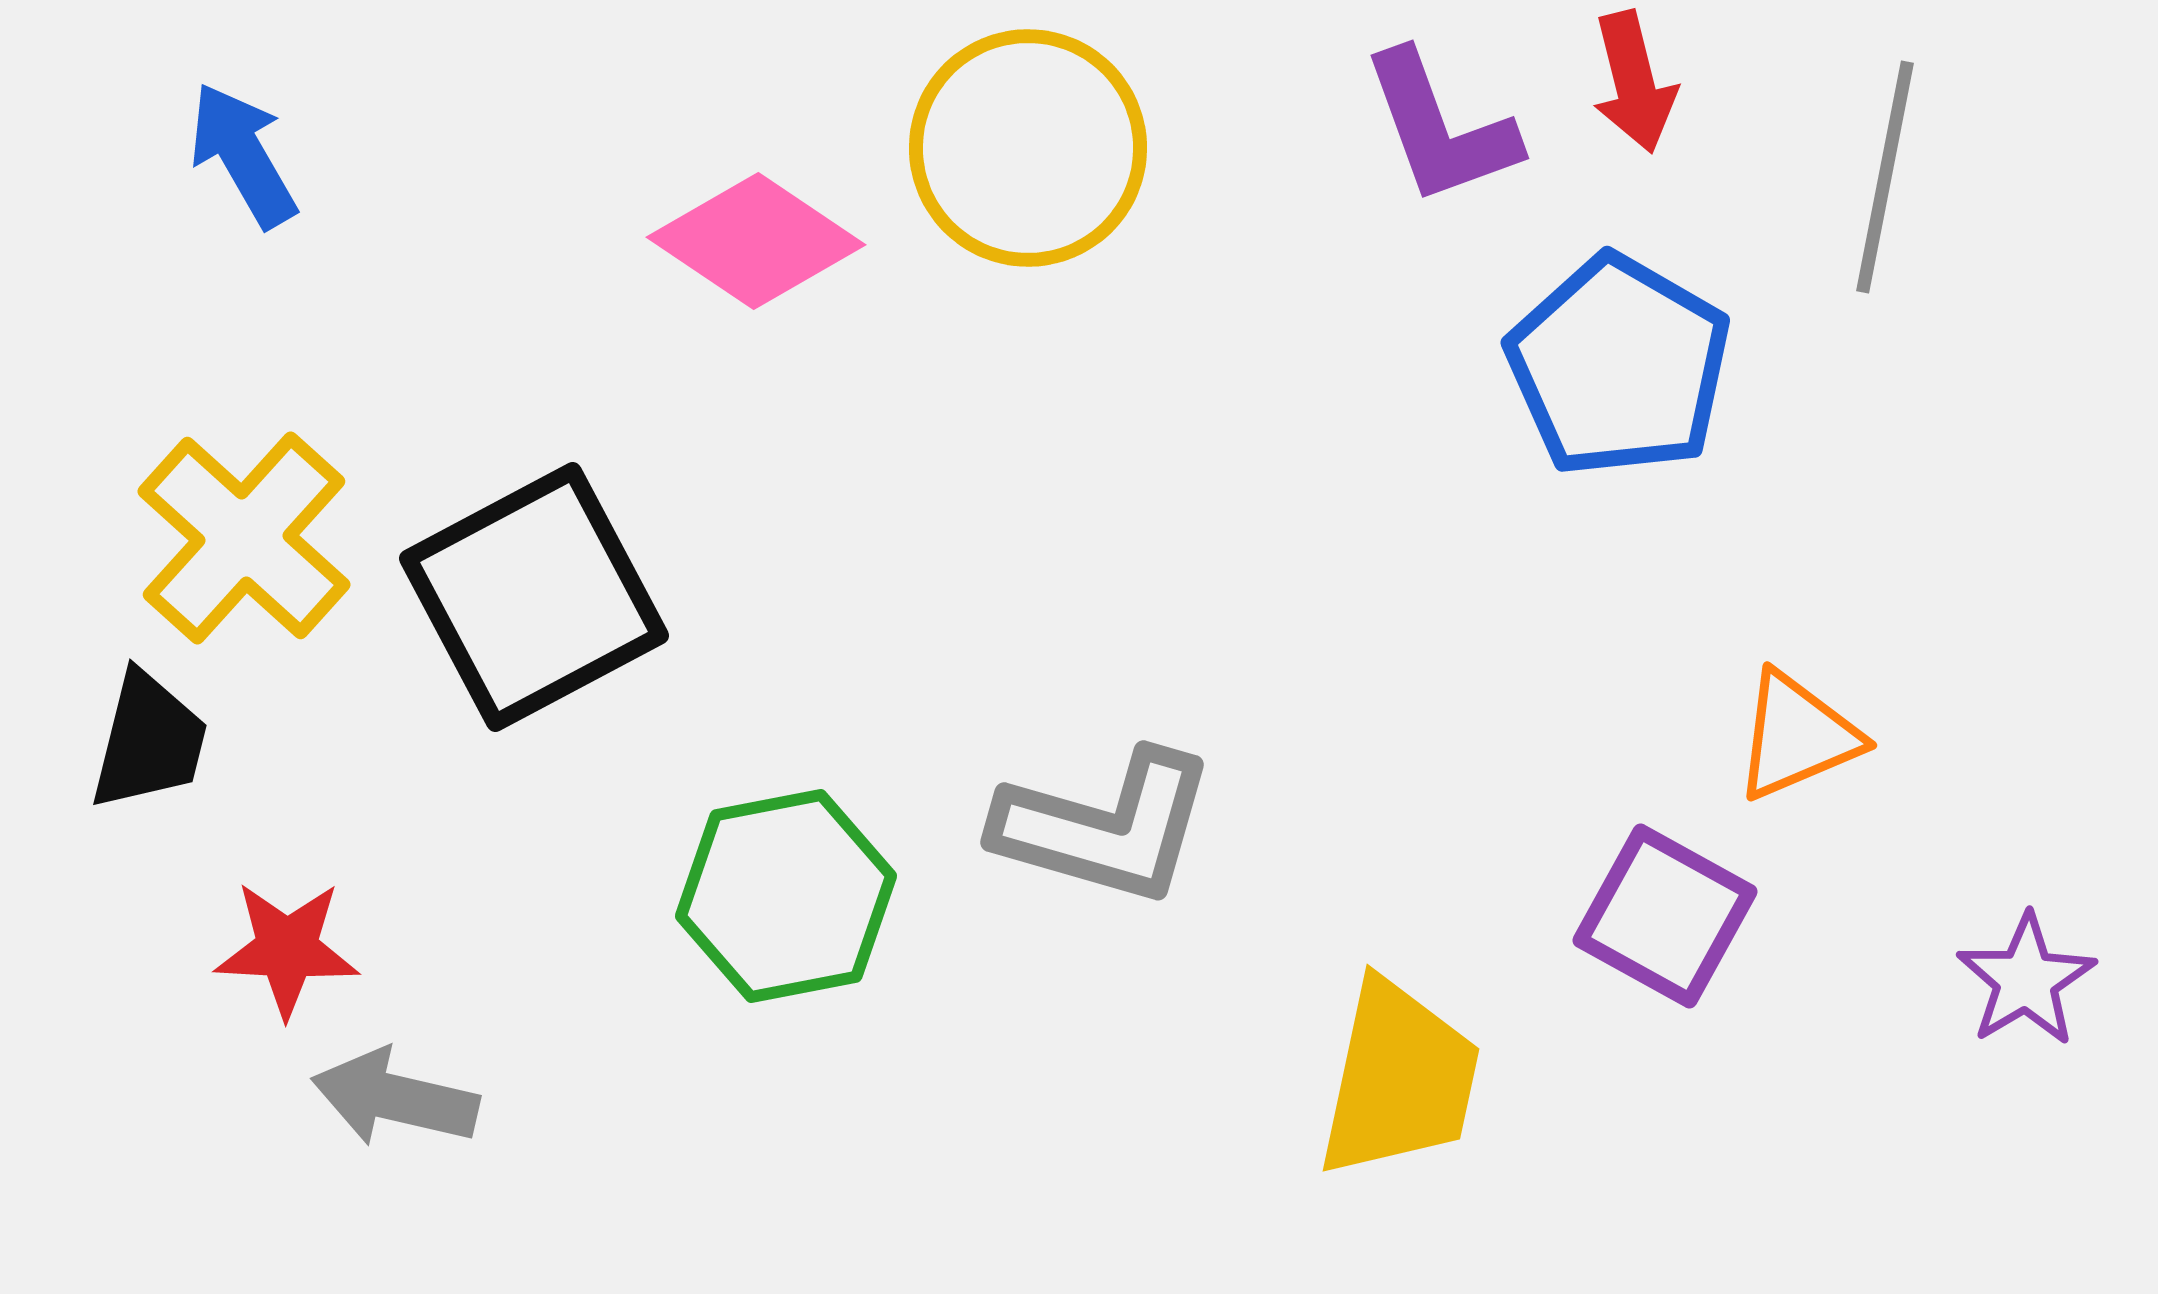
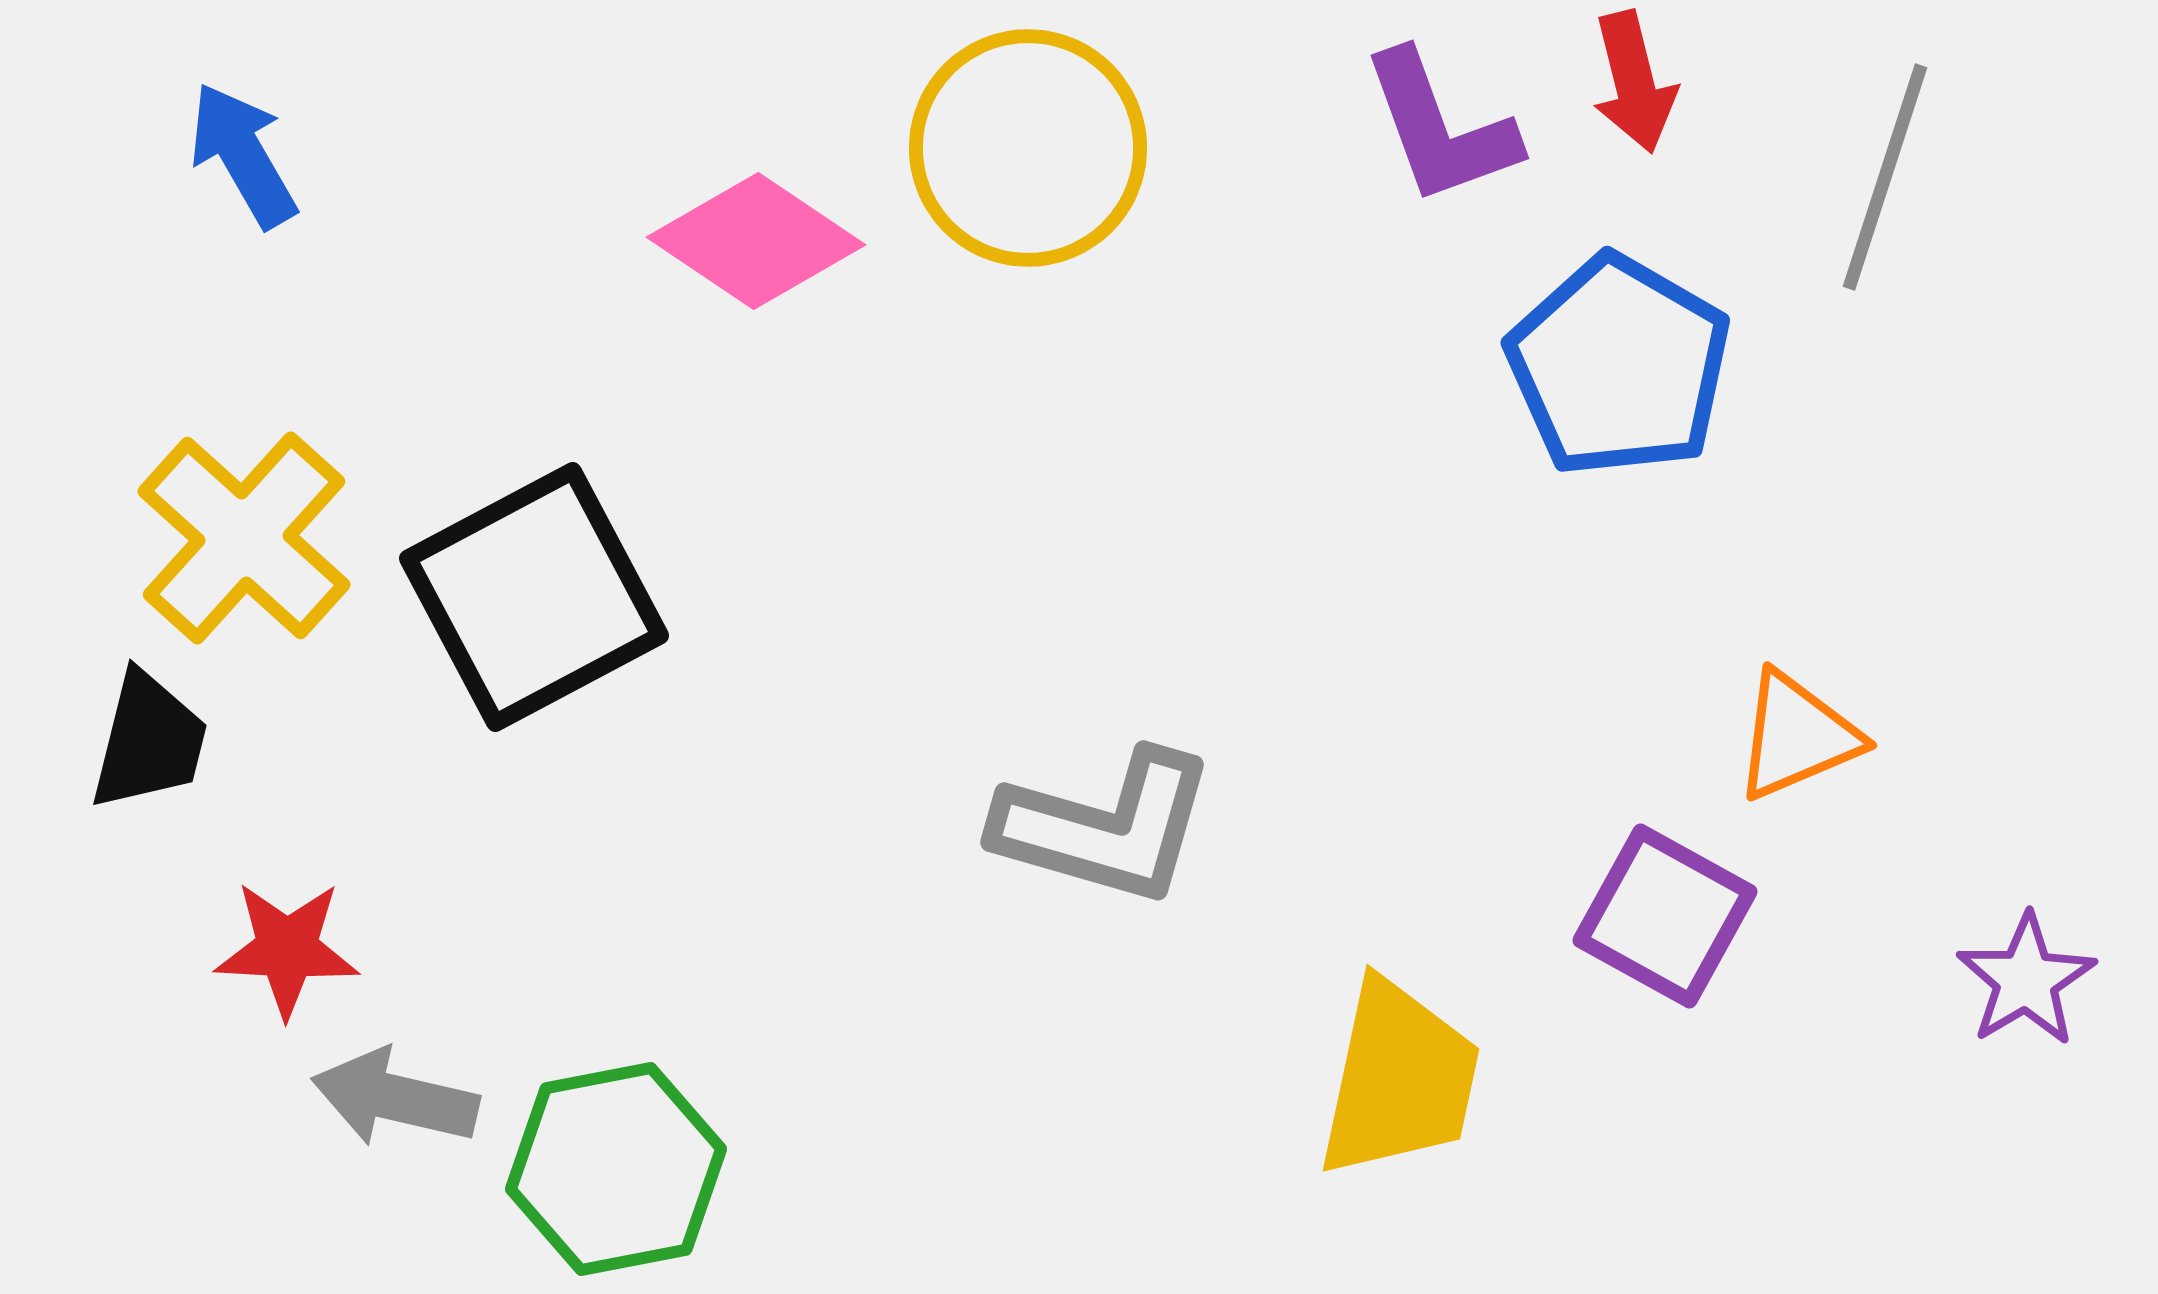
gray line: rotated 7 degrees clockwise
green hexagon: moved 170 px left, 273 px down
